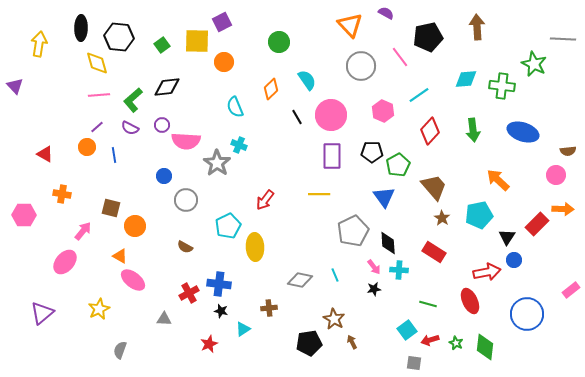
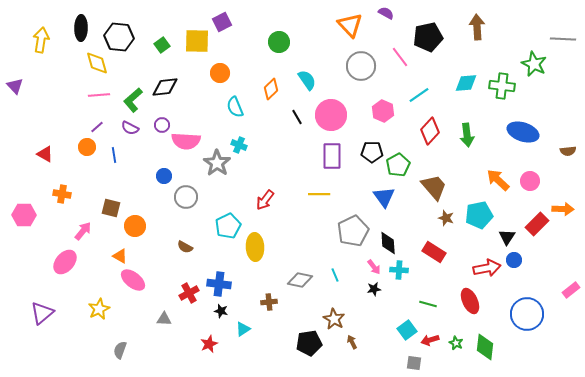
yellow arrow at (39, 44): moved 2 px right, 4 px up
orange circle at (224, 62): moved 4 px left, 11 px down
cyan diamond at (466, 79): moved 4 px down
black diamond at (167, 87): moved 2 px left
green arrow at (473, 130): moved 6 px left, 5 px down
pink circle at (556, 175): moved 26 px left, 6 px down
gray circle at (186, 200): moved 3 px up
brown star at (442, 218): moved 4 px right; rotated 14 degrees counterclockwise
red arrow at (487, 272): moved 4 px up
brown cross at (269, 308): moved 6 px up
